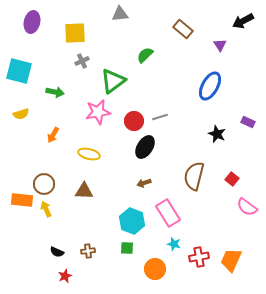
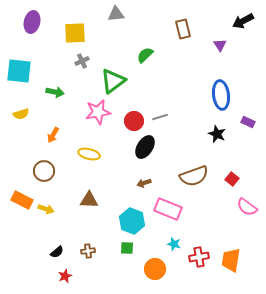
gray triangle: moved 4 px left
brown rectangle: rotated 36 degrees clockwise
cyan square: rotated 8 degrees counterclockwise
blue ellipse: moved 11 px right, 9 px down; rotated 36 degrees counterclockwise
brown semicircle: rotated 124 degrees counterclockwise
brown circle: moved 13 px up
brown triangle: moved 5 px right, 9 px down
orange rectangle: rotated 20 degrees clockwise
yellow arrow: rotated 133 degrees clockwise
pink rectangle: moved 4 px up; rotated 36 degrees counterclockwise
black semicircle: rotated 64 degrees counterclockwise
orange trapezoid: rotated 15 degrees counterclockwise
